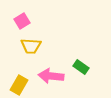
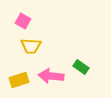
pink square: moved 1 px right; rotated 28 degrees counterclockwise
yellow rectangle: moved 5 px up; rotated 42 degrees clockwise
